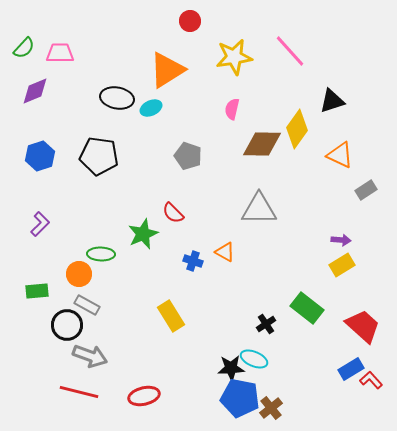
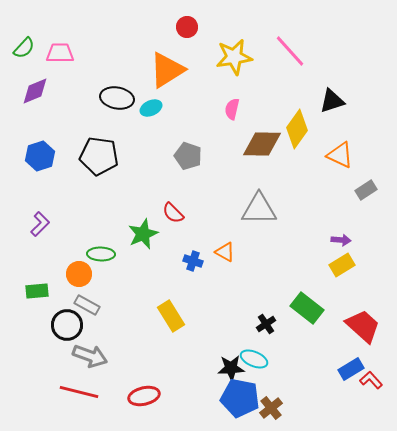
red circle at (190, 21): moved 3 px left, 6 px down
